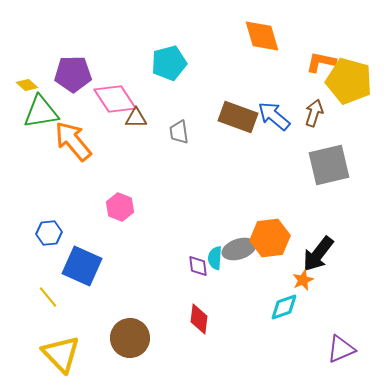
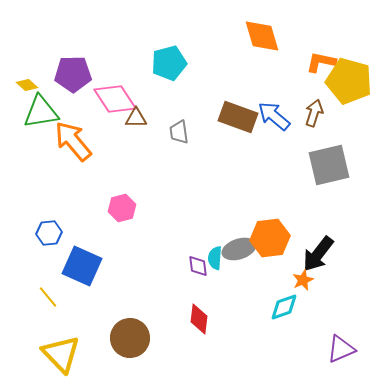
pink hexagon: moved 2 px right, 1 px down; rotated 24 degrees clockwise
